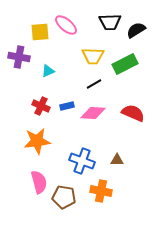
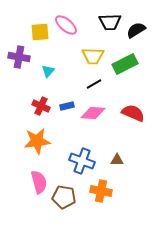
cyan triangle: rotated 24 degrees counterclockwise
